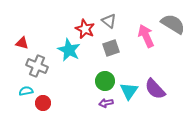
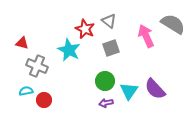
red circle: moved 1 px right, 3 px up
